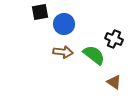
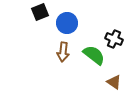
black square: rotated 12 degrees counterclockwise
blue circle: moved 3 px right, 1 px up
brown arrow: rotated 90 degrees clockwise
